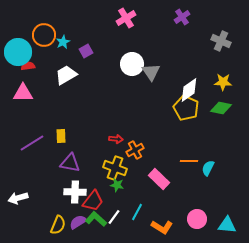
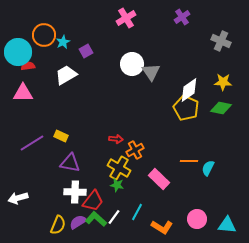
yellow rectangle: rotated 64 degrees counterclockwise
yellow cross: moved 4 px right; rotated 10 degrees clockwise
